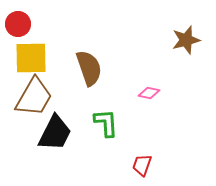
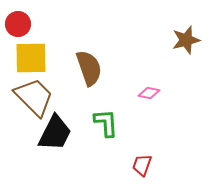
brown trapezoid: rotated 75 degrees counterclockwise
